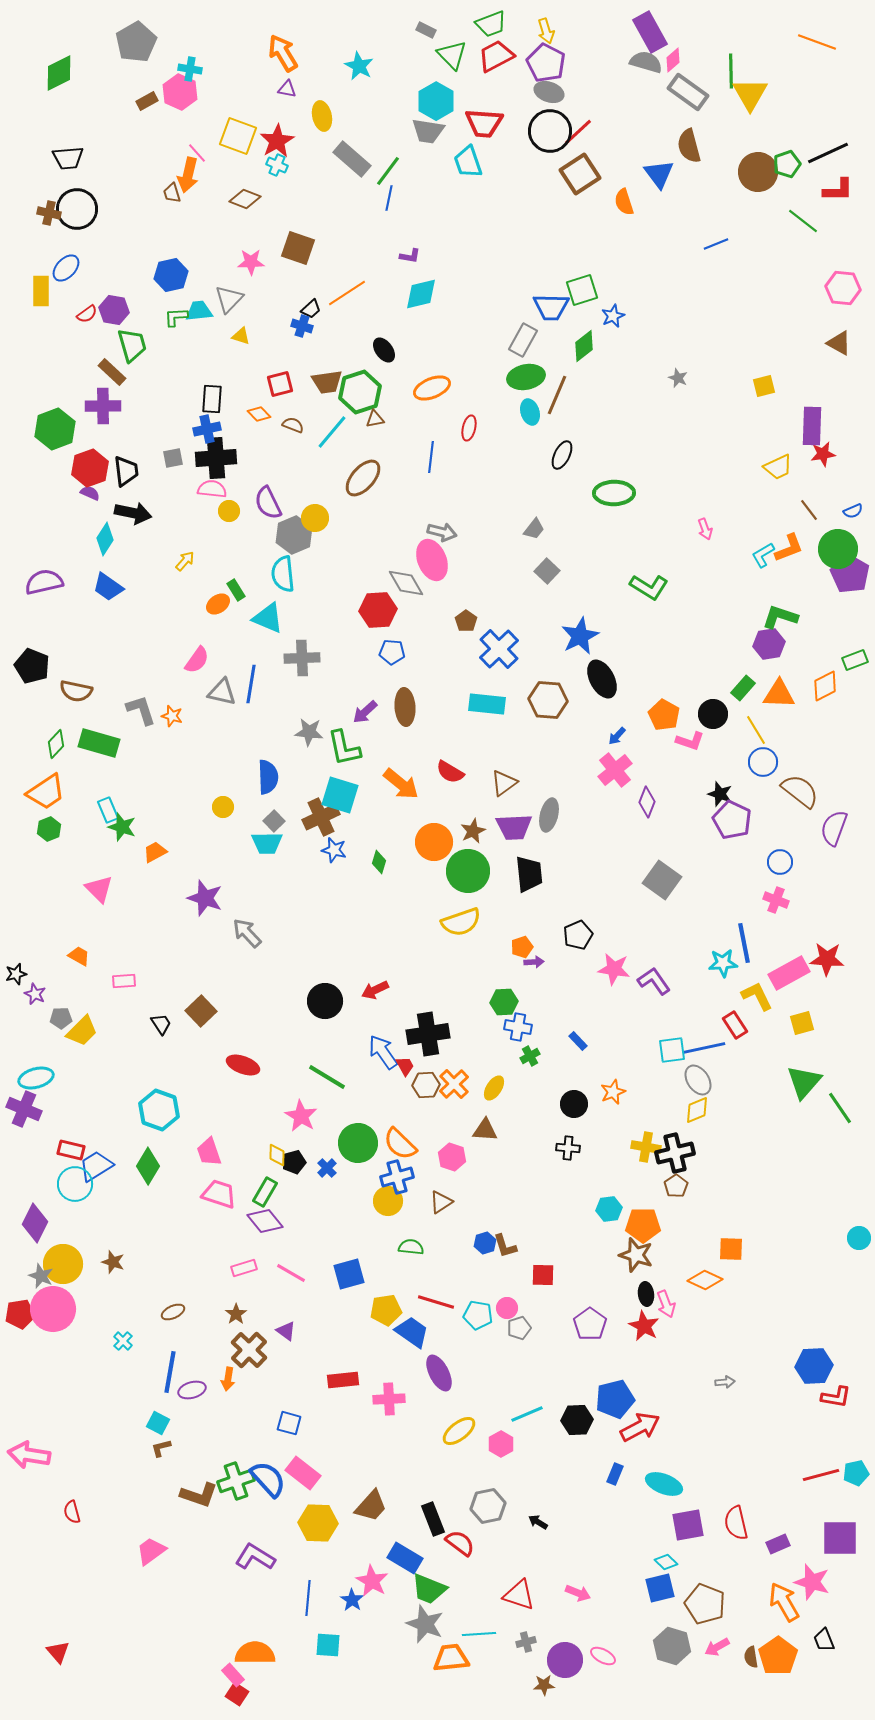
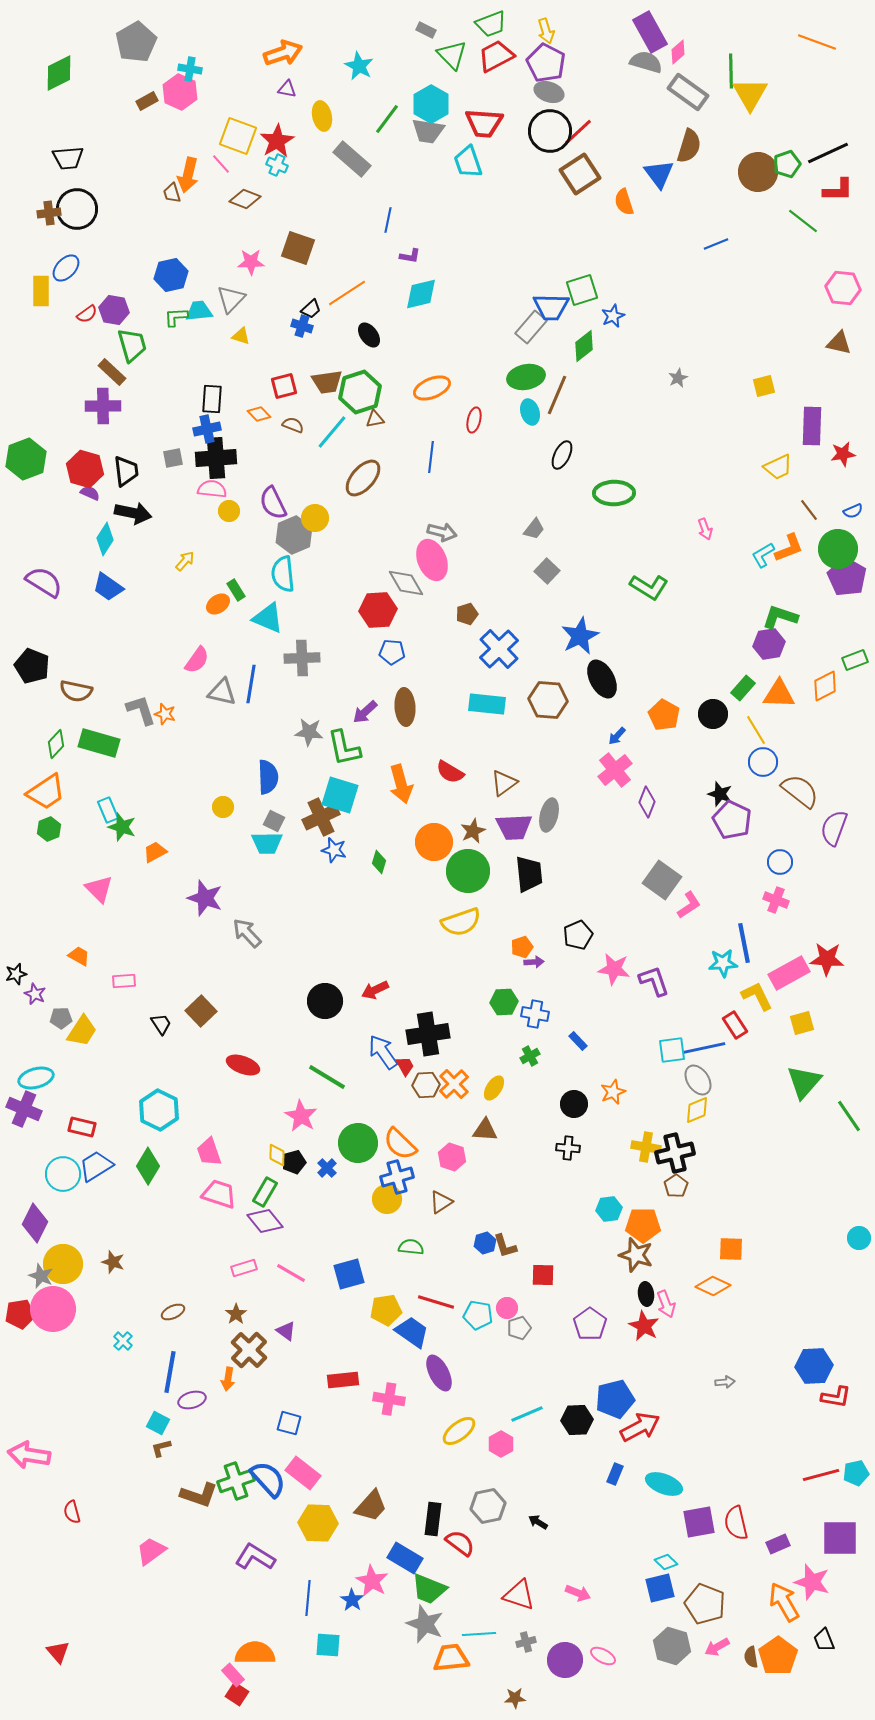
orange arrow at (283, 53): rotated 102 degrees clockwise
pink diamond at (673, 60): moved 5 px right, 8 px up
cyan hexagon at (436, 101): moved 5 px left, 3 px down
brown semicircle at (689, 146): rotated 148 degrees counterclockwise
pink line at (197, 153): moved 24 px right, 11 px down
green line at (388, 171): moved 1 px left, 52 px up
blue line at (389, 198): moved 1 px left, 22 px down
brown cross at (49, 213): rotated 20 degrees counterclockwise
gray triangle at (229, 299): moved 2 px right
gray rectangle at (523, 340): moved 8 px right, 13 px up; rotated 12 degrees clockwise
brown triangle at (839, 343): rotated 16 degrees counterclockwise
black ellipse at (384, 350): moved 15 px left, 15 px up
gray star at (678, 378): rotated 24 degrees clockwise
red square at (280, 384): moved 4 px right, 2 px down
red ellipse at (469, 428): moved 5 px right, 8 px up
green hexagon at (55, 429): moved 29 px left, 30 px down
red star at (823, 454): moved 20 px right
red hexagon at (90, 468): moved 5 px left, 1 px down; rotated 24 degrees counterclockwise
purple semicircle at (268, 503): moved 5 px right
purple pentagon at (850, 574): moved 3 px left, 3 px down
purple semicircle at (44, 582): rotated 45 degrees clockwise
brown pentagon at (466, 621): moved 1 px right, 7 px up; rotated 20 degrees clockwise
orange star at (172, 716): moved 7 px left, 2 px up
pink L-shape at (690, 741): moved 1 px left, 164 px down; rotated 52 degrees counterclockwise
orange arrow at (401, 784): rotated 36 degrees clockwise
gray square at (274, 821): rotated 20 degrees counterclockwise
purple L-shape at (654, 981): rotated 16 degrees clockwise
blue cross at (518, 1027): moved 17 px right, 13 px up
yellow trapezoid at (82, 1031): rotated 12 degrees counterclockwise
green line at (840, 1108): moved 9 px right, 8 px down
cyan hexagon at (159, 1110): rotated 6 degrees clockwise
red rectangle at (71, 1150): moved 11 px right, 23 px up
cyan circle at (75, 1184): moved 12 px left, 10 px up
yellow circle at (388, 1201): moved 1 px left, 2 px up
orange diamond at (705, 1280): moved 8 px right, 6 px down
purple ellipse at (192, 1390): moved 10 px down
pink cross at (389, 1399): rotated 12 degrees clockwise
black rectangle at (433, 1519): rotated 28 degrees clockwise
purple square at (688, 1525): moved 11 px right, 3 px up
brown star at (544, 1685): moved 29 px left, 13 px down
